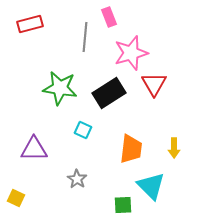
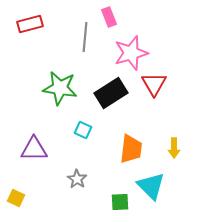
black rectangle: moved 2 px right
green square: moved 3 px left, 3 px up
